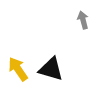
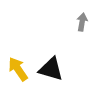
gray arrow: moved 1 px left, 2 px down; rotated 24 degrees clockwise
